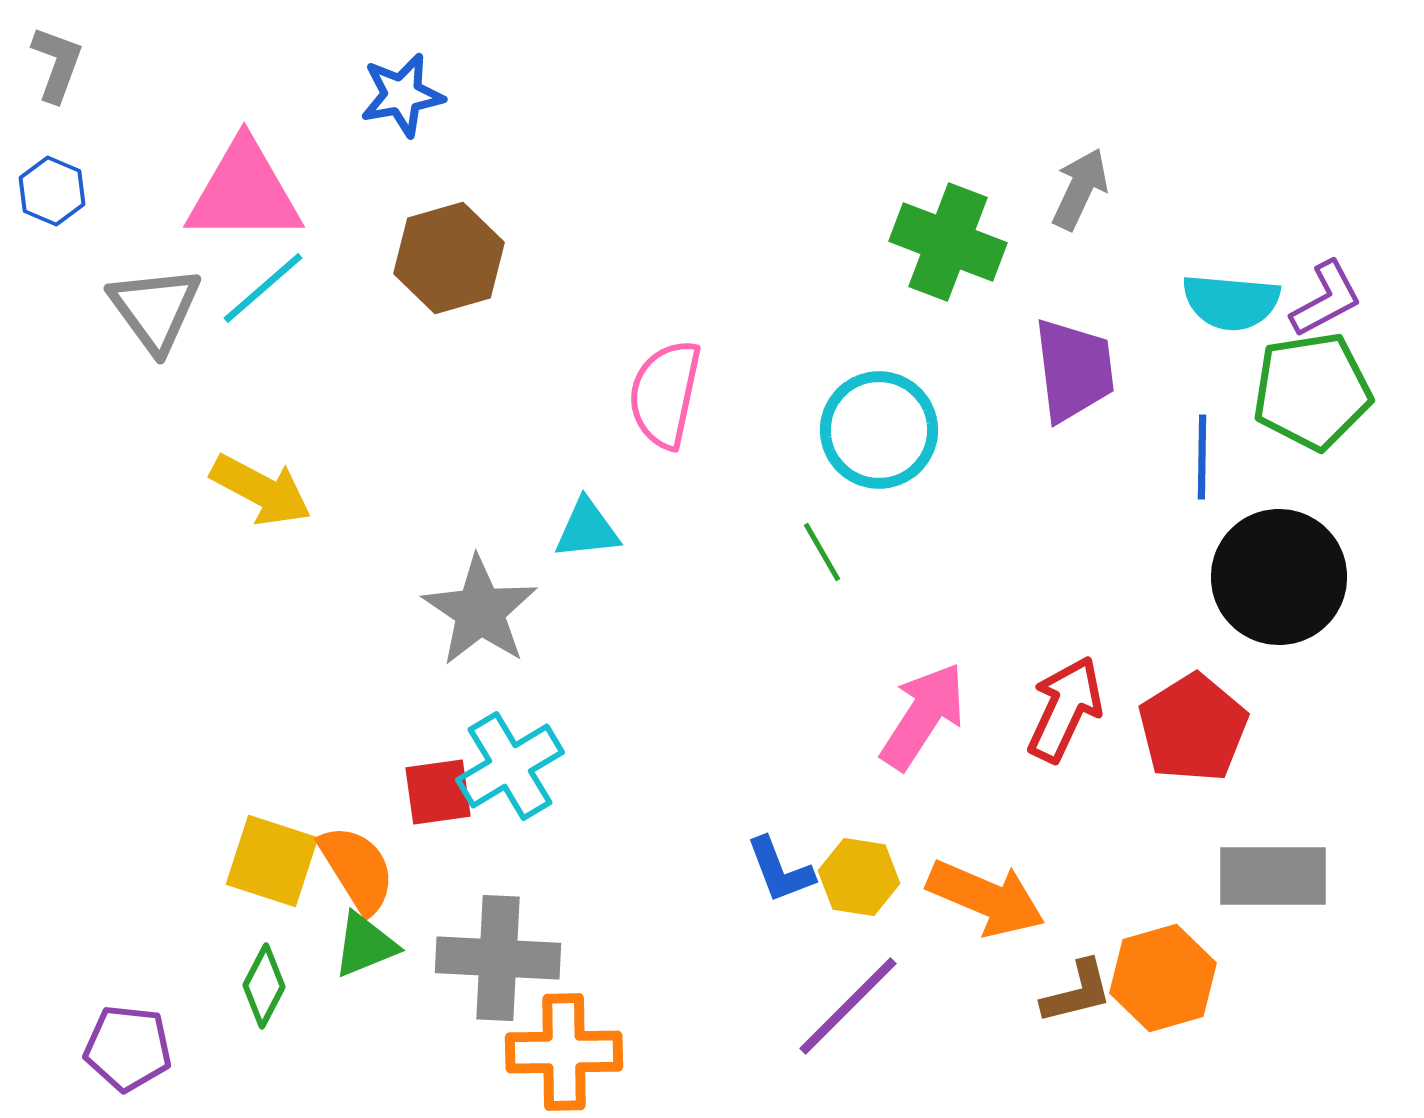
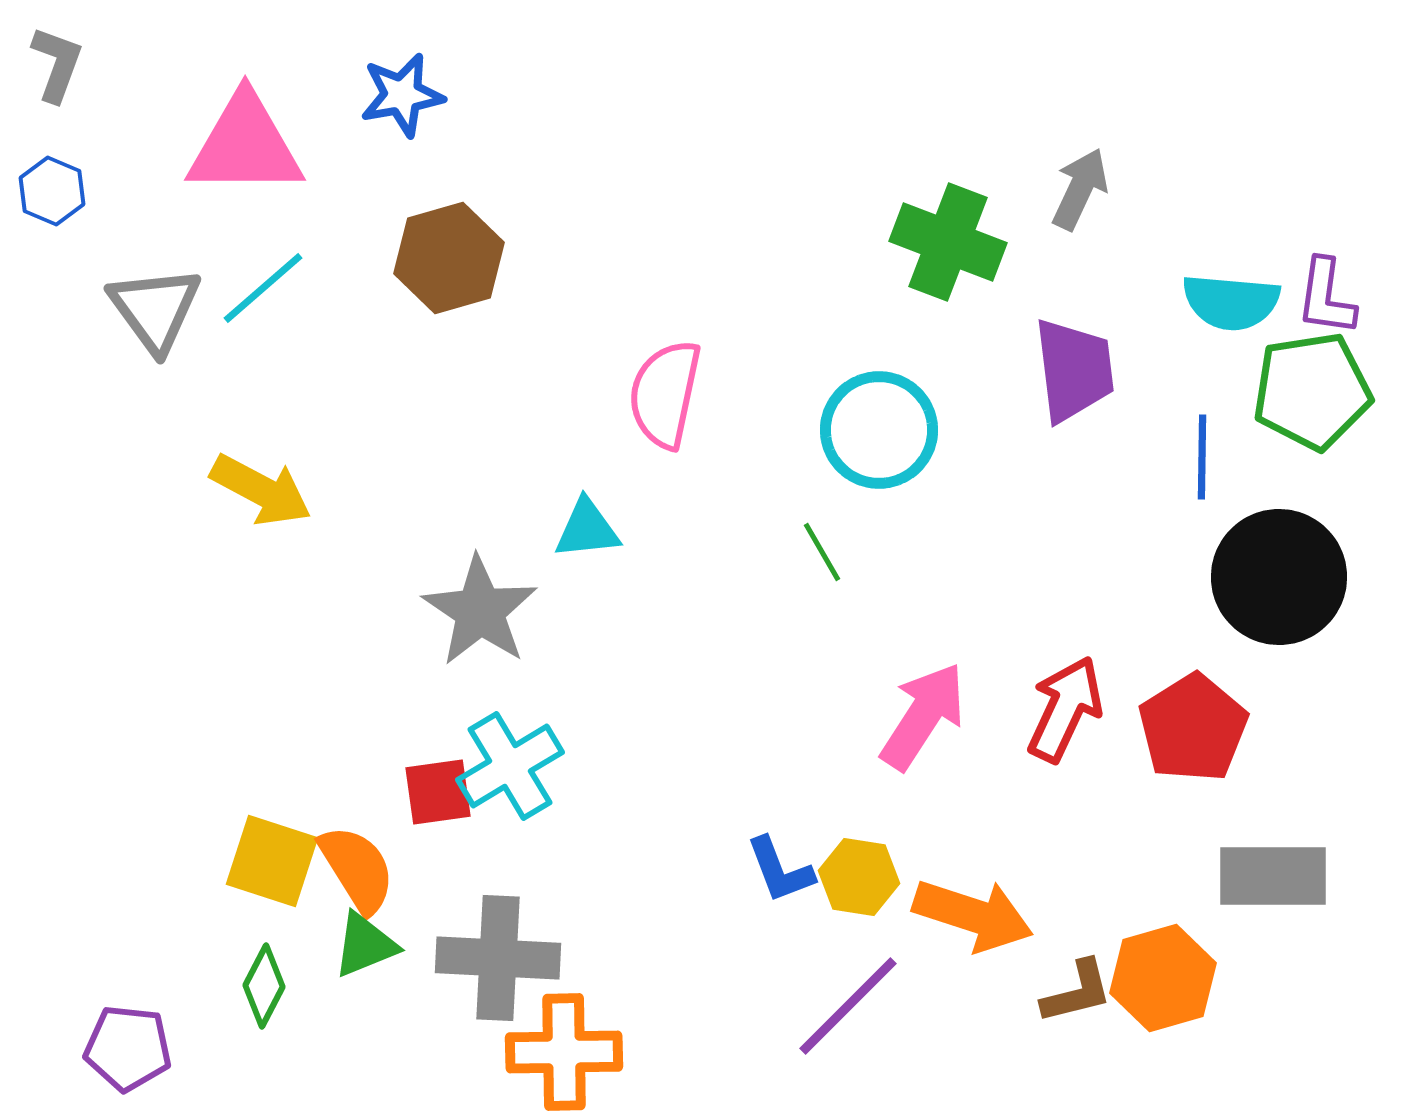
pink triangle: moved 1 px right, 47 px up
purple L-shape: moved 2 px up; rotated 126 degrees clockwise
orange arrow: moved 13 px left, 17 px down; rotated 5 degrees counterclockwise
